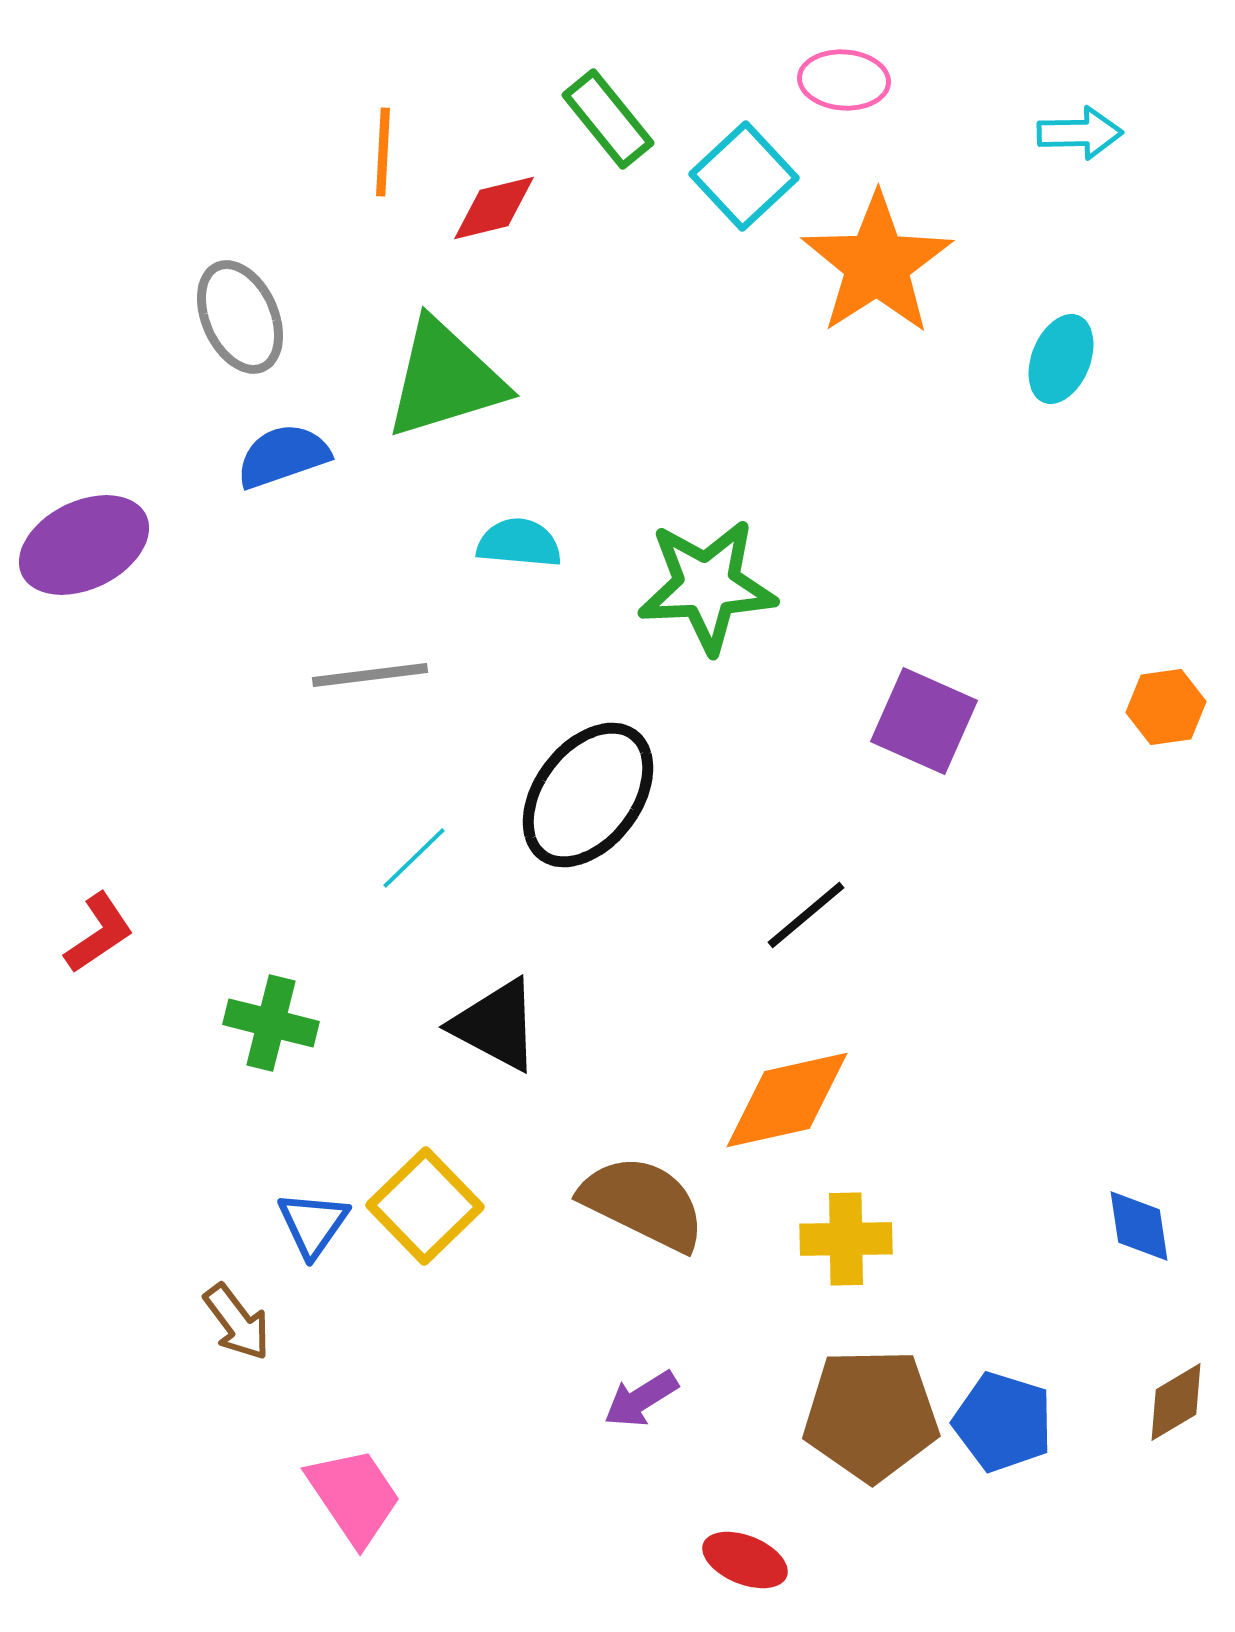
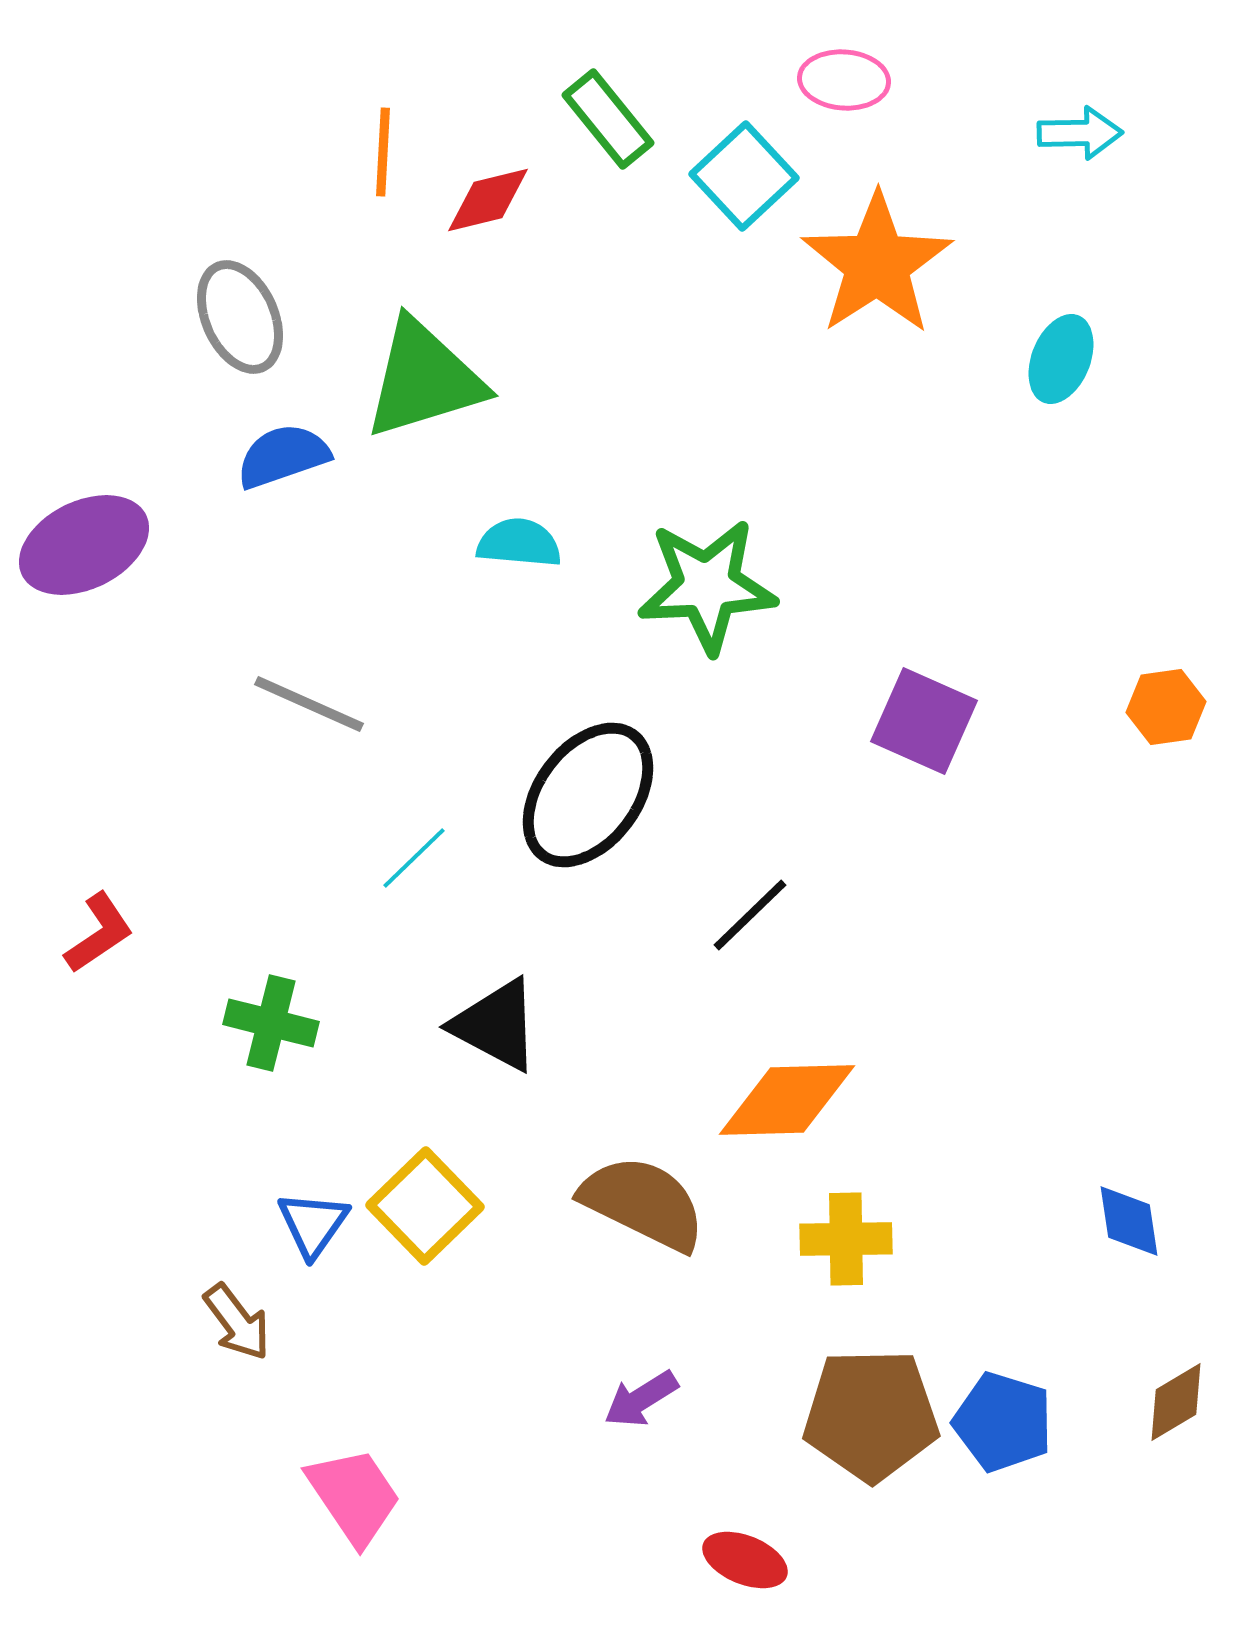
red diamond: moved 6 px left, 8 px up
green triangle: moved 21 px left
gray line: moved 61 px left, 29 px down; rotated 31 degrees clockwise
black line: moved 56 px left; rotated 4 degrees counterclockwise
orange diamond: rotated 11 degrees clockwise
blue diamond: moved 10 px left, 5 px up
